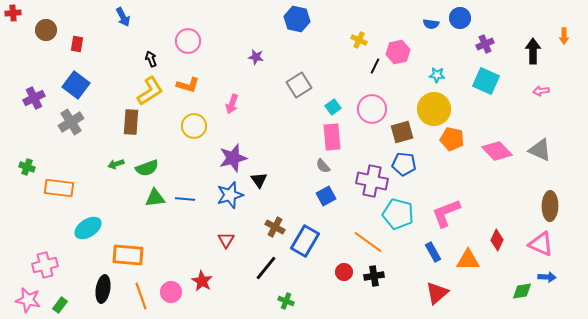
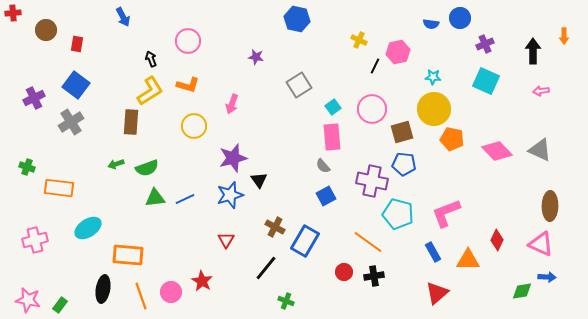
cyan star at (437, 75): moved 4 px left, 2 px down
blue line at (185, 199): rotated 30 degrees counterclockwise
pink cross at (45, 265): moved 10 px left, 25 px up
